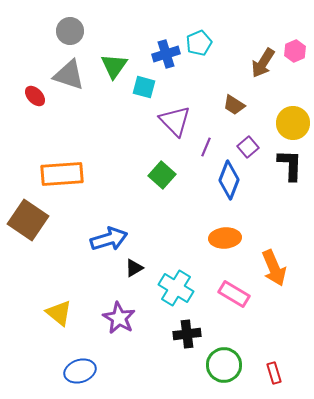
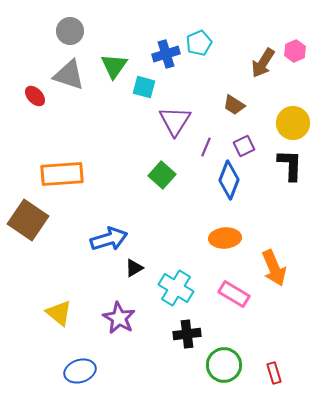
purple triangle: rotated 16 degrees clockwise
purple square: moved 4 px left, 1 px up; rotated 15 degrees clockwise
